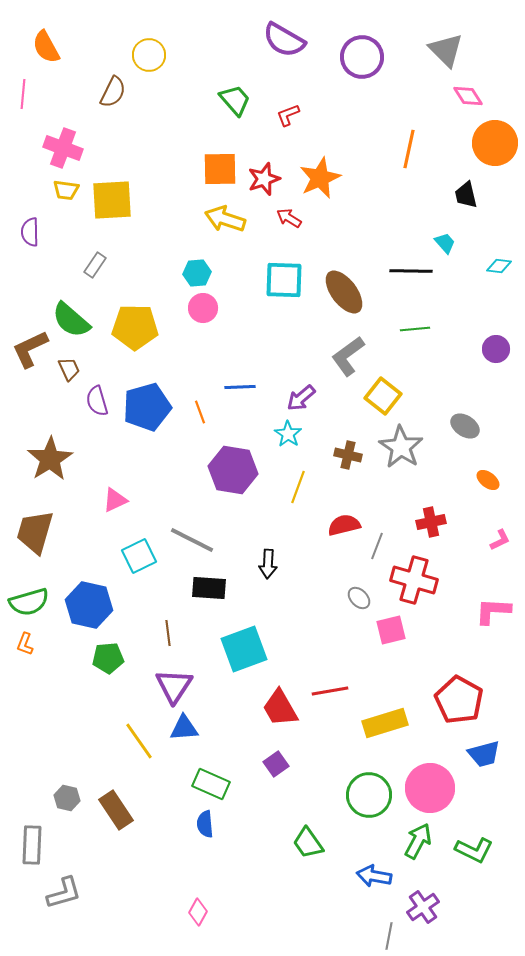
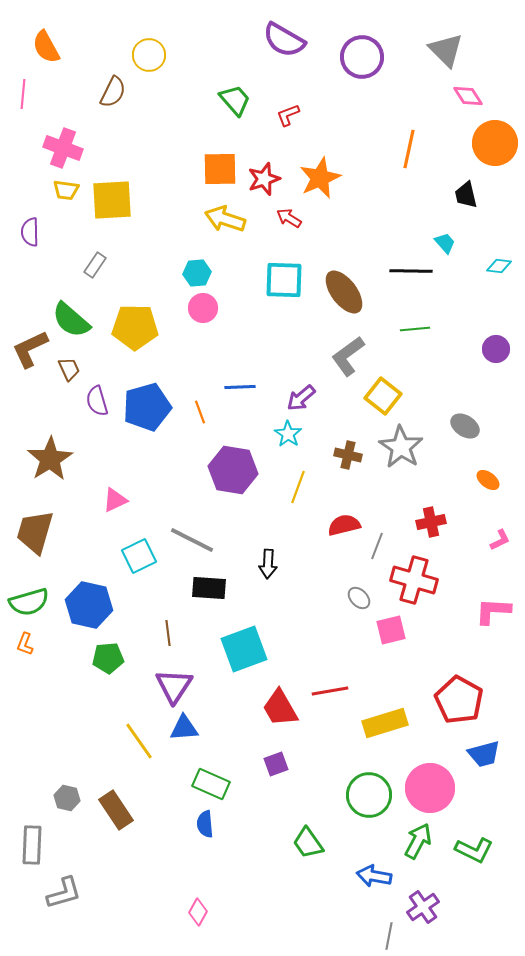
purple square at (276, 764): rotated 15 degrees clockwise
